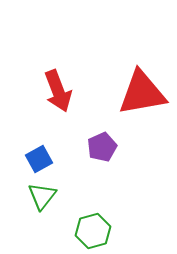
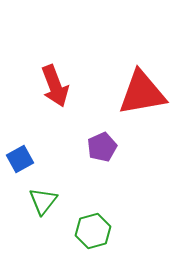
red arrow: moved 3 px left, 5 px up
blue square: moved 19 px left
green triangle: moved 1 px right, 5 px down
